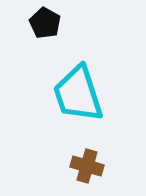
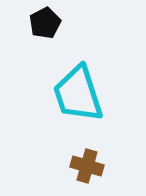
black pentagon: rotated 16 degrees clockwise
